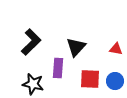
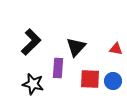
blue circle: moved 2 px left
